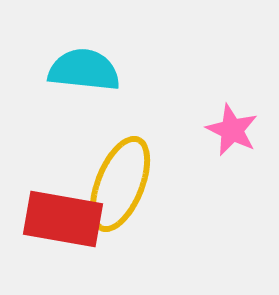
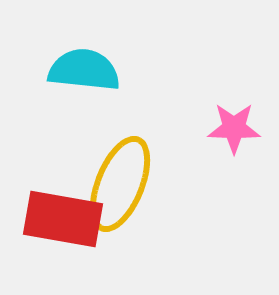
pink star: moved 2 px right, 2 px up; rotated 24 degrees counterclockwise
